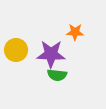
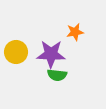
orange star: rotated 12 degrees counterclockwise
yellow circle: moved 2 px down
